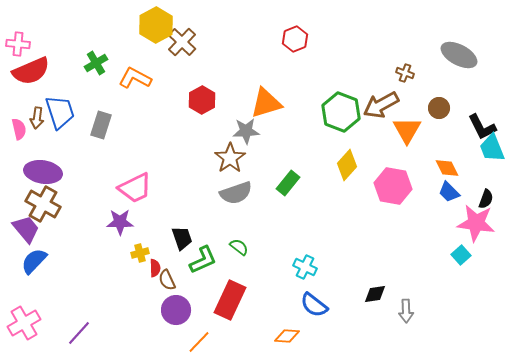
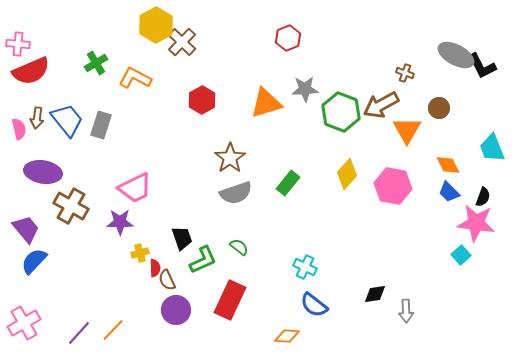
red hexagon at (295, 39): moved 7 px left, 1 px up
gray ellipse at (459, 55): moved 3 px left
blue trapezoid at (60, 112): moved 7 px right, 8 px down; rotated 21 degrees counterclockwise
black L-shape at (482, 127): moved 61 px up
gray star at (246, 131): moved 59 px right, 42 px up
yellow diamond at (347, 165): moved 9 px down
orange diamond at (447, 168): moved 1 px right, 3 px up
black semicircle at (486, 199): moved 3 px left, 2 px up
brown cross at (43, 204): moved 28 px right, 2 px down
orange line at (199, 342): moved 86 px left, 12 px up
